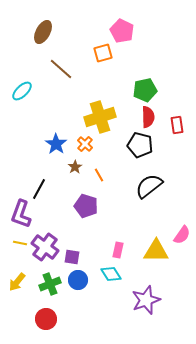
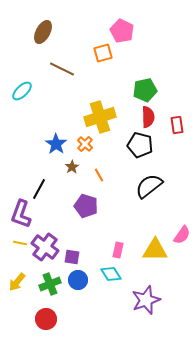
brown line: moved 1 px right; rotated 15 degrees counterclockwise
brown star: moved 3 px left
yellow triangle: moved 1 px left, 1 px up
